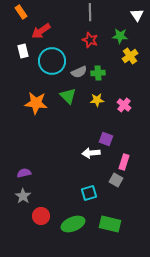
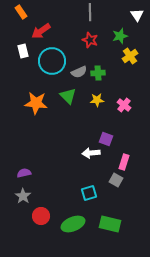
green star: rotated 21 degrees counterclockwise
